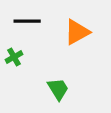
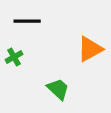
orange triangle: moved 13 px right, 17 px down
green trapezoid: rotated 15 degrees counterclockwise
